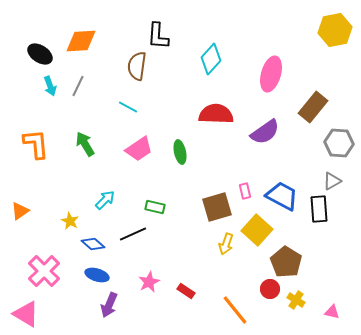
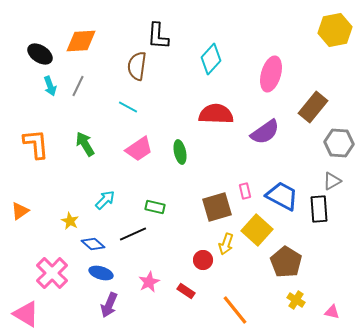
pink cross at (44, 271): moved 8 px right, 2 px down
blue ellipse at (97, 275): moved 4 px right, 2 px up
red circle at (270, 289): moved 67 px left, 29 px up
